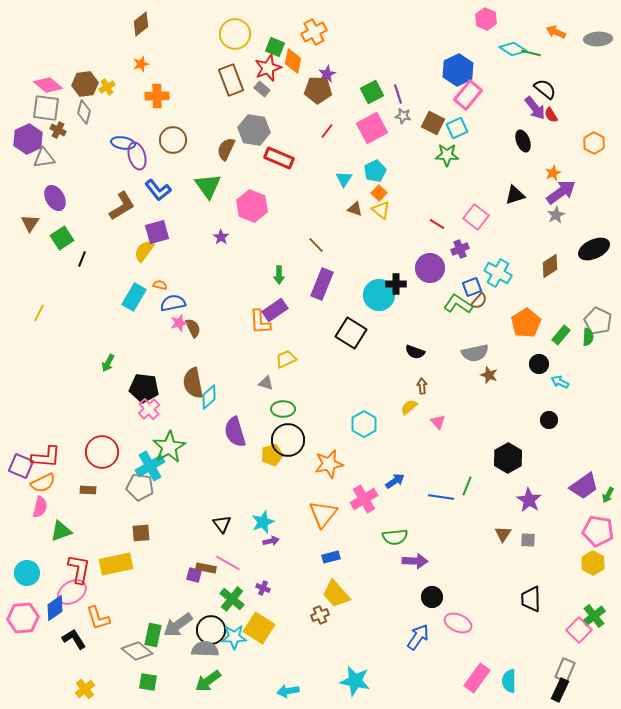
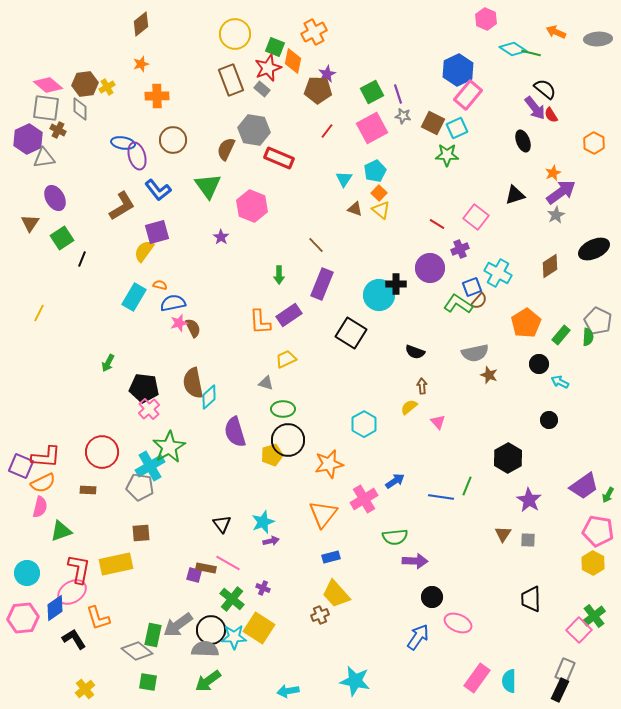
gray diamond at (84, 112): moved 4 px left, 3 px up; rotated 15 degrees counterclockwise
purple rectangle at (275, 310): moved 14 px right, 5 px down
